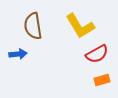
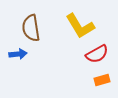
brown semicircle: moved 2 px left, 2 px down
